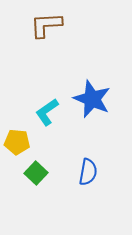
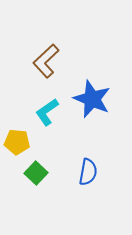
brown L-shape: moved 36 px down; rotated 40 degrees counterclockwise
